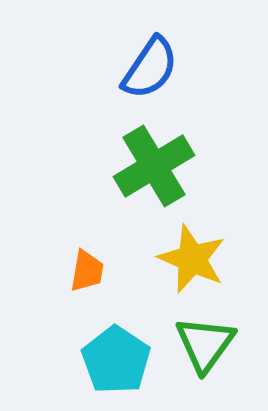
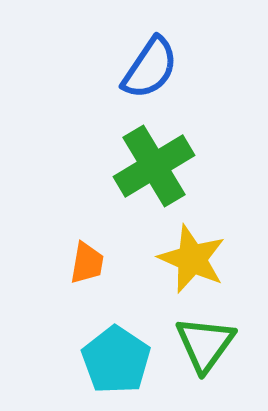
orange trapezoid: moved 8 px up
